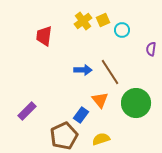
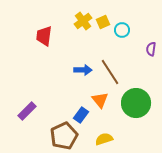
yellow square: moved 2 px down
yellow semicircle: moved 3 px right
